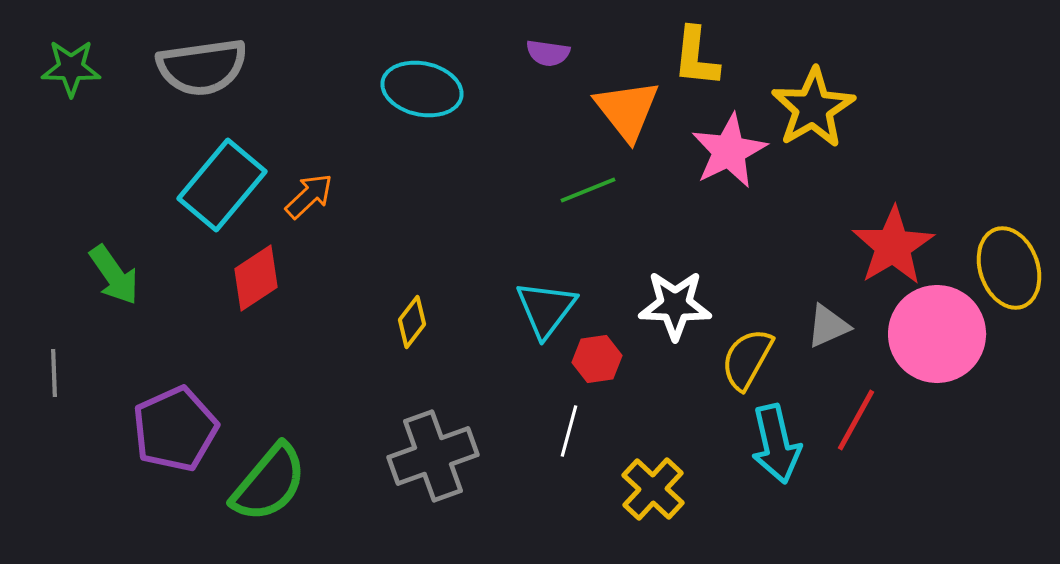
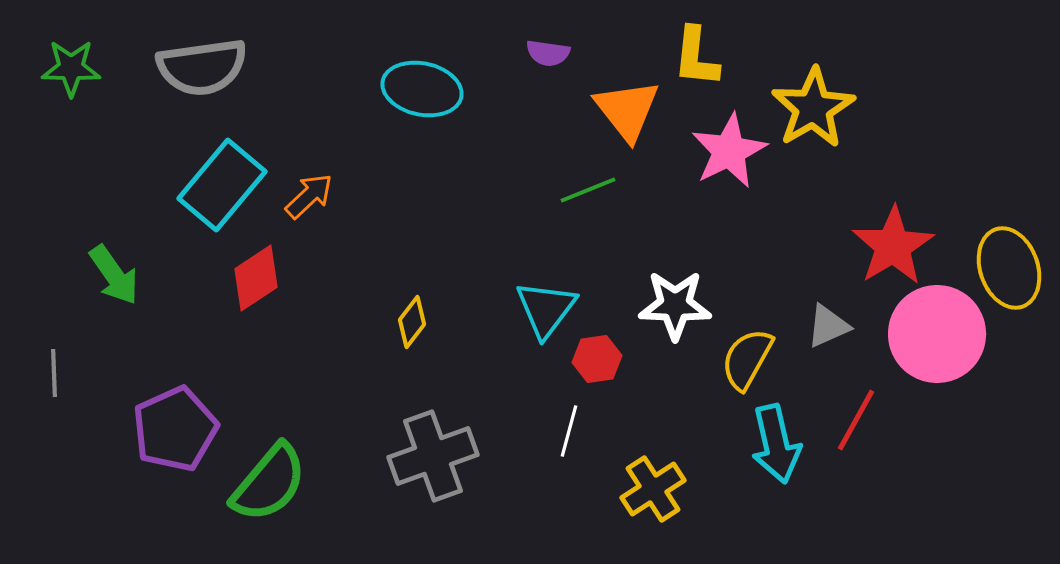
yellow cross: rotated 14 degrees clockwise
